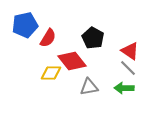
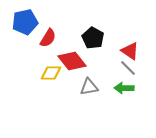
blue pentagon: moved 3 px up
